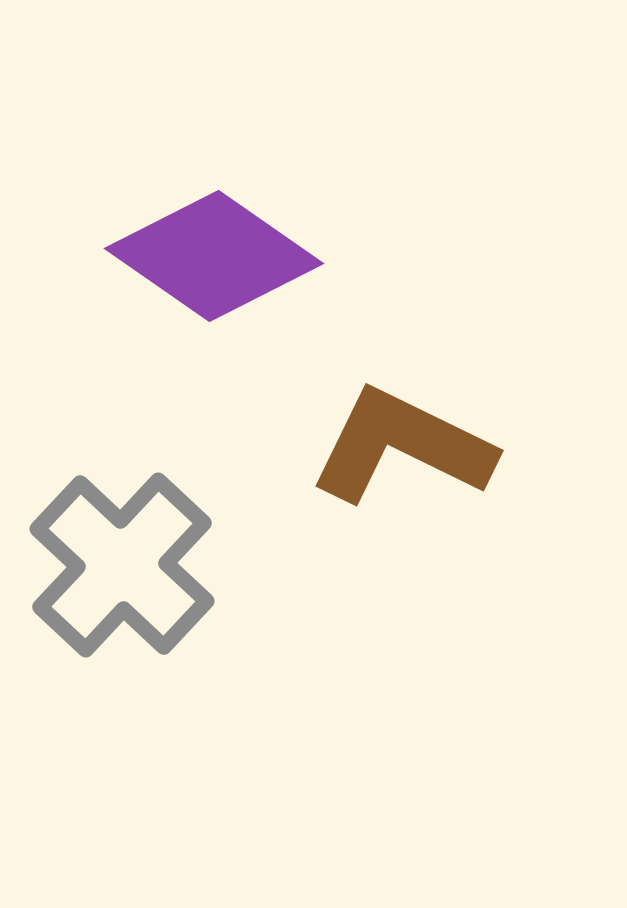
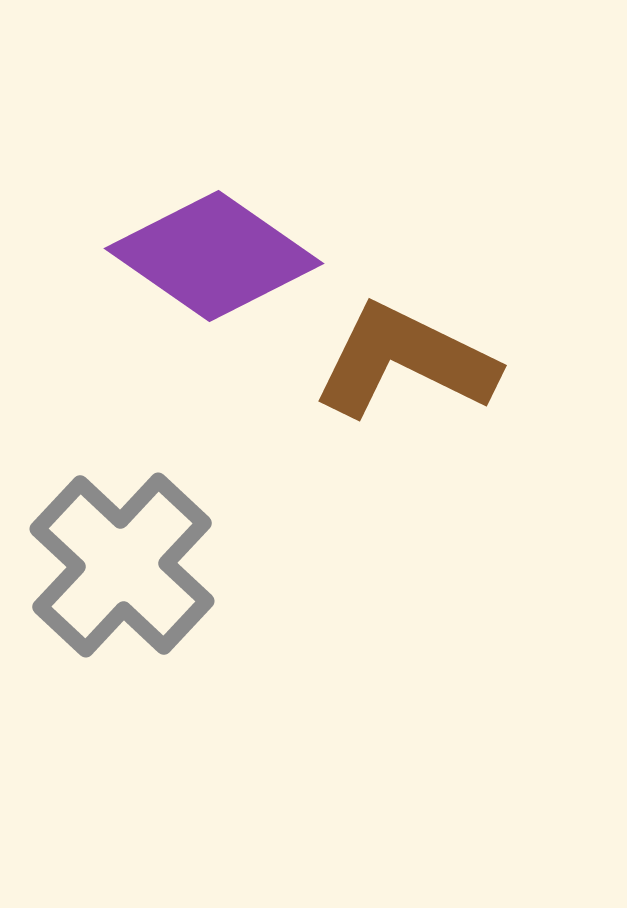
brown L-shape: moved 3 px right, 85 px up
